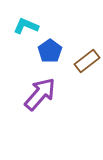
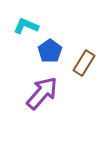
brown rectangle: moved 3 px left, 2 px down; rotated 20 degrees counterclockwise
purple arrow: moved 2 px right, 1 px up
